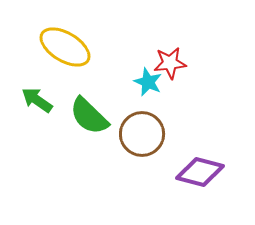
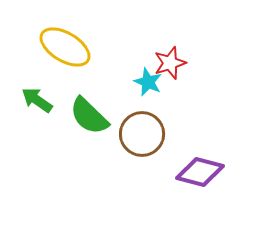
red star: rotated 12 degrees counterclockwise
